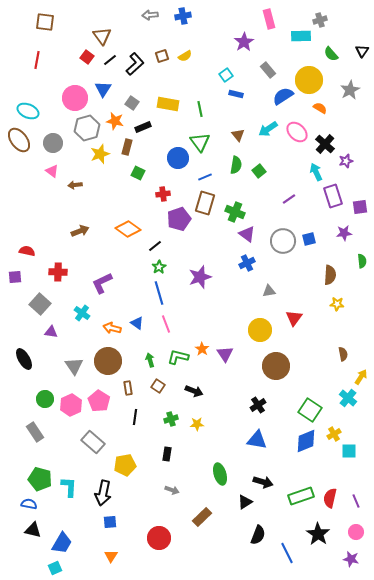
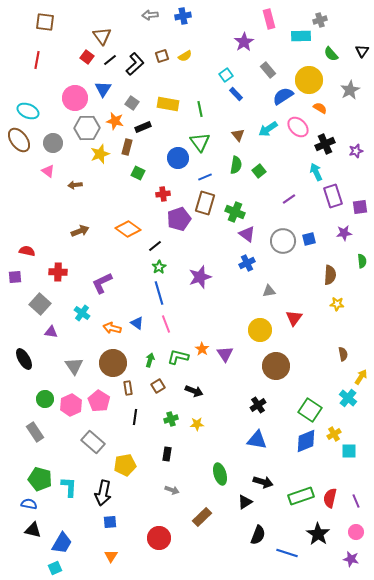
blue rectangle at (236, 94): rotated 32 degrees clockwise
gray hexagon at (87, 128): rotated 15 degrees clockwise
pink ellipse at (297, 132): moved 1 px right, 5 px up
black cross at (325, 144): rotated 24 degrees clockwise
purple star at (346, 161): moved 10 px right, 10 px up
pink triangle at (52, 171): moved 4 px left
green arrow at (150, 360): rotated 32 degrees clockwise
brown circle at (108, 361): moved 5 px right, 2 px down
brown square at (158, 386): rotated 24 degrees clockwise
blue line at (287, 553): rotated 45 degrees counterclockwise
